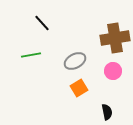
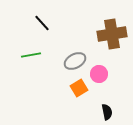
brown cross: moved 3 px left, 4 px up
pink circle: moved 14 px left, 3 px down
